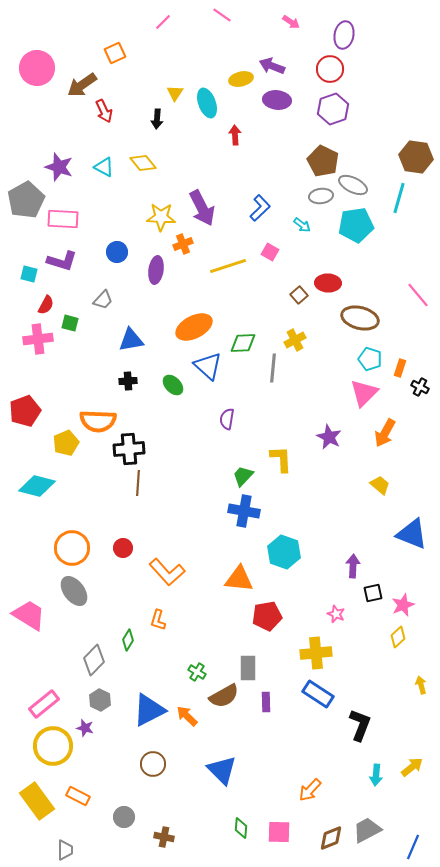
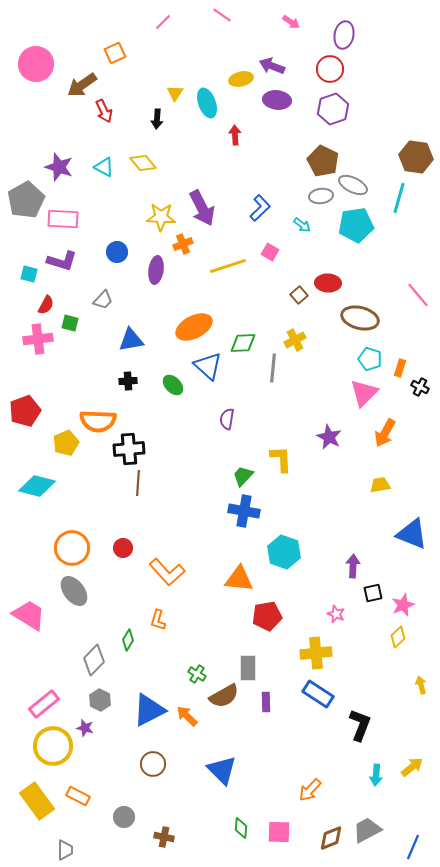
pink circle at (37, 68): moved 1 px left, 4 px up
yellow trapezoid at (380, 485): rotated 50 degrees counterclockwise
green cross at (197, 672): moved 2 px down
